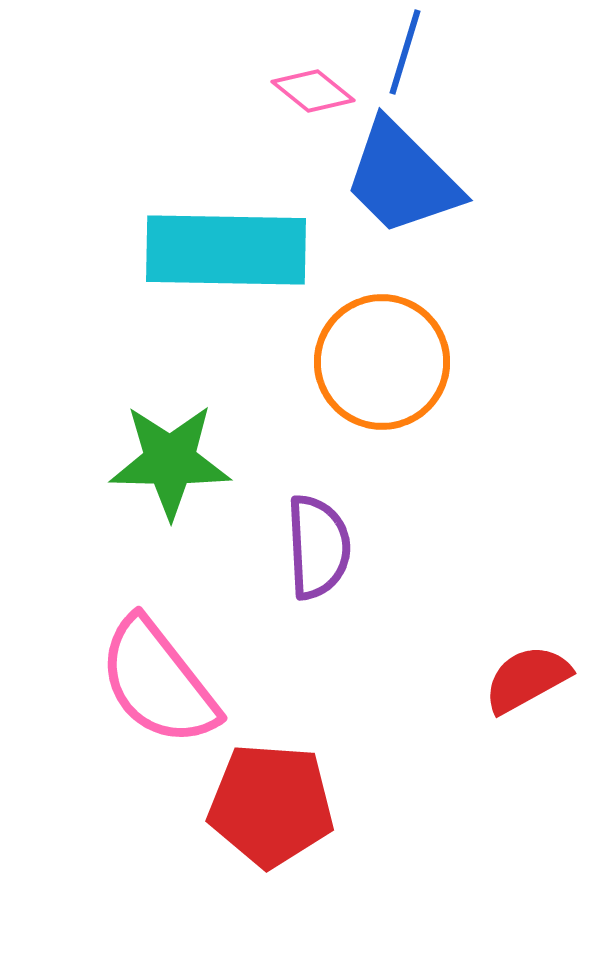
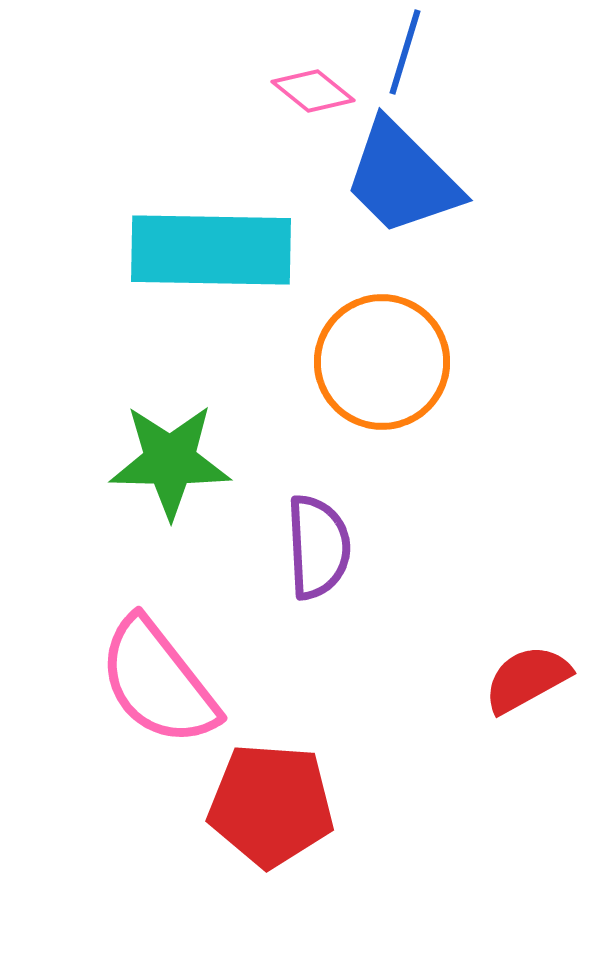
cyan rectangle: moved 15 px left
